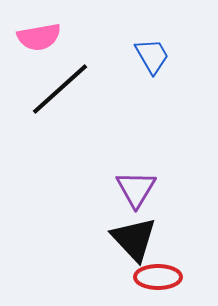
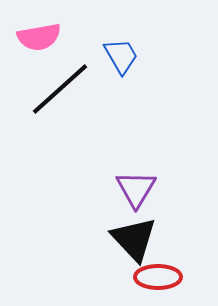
blue trapezoid: moved 31 px left
